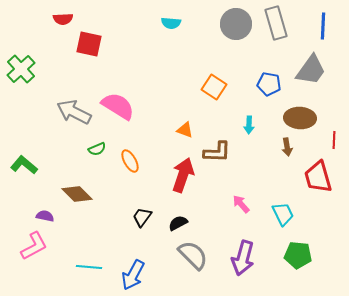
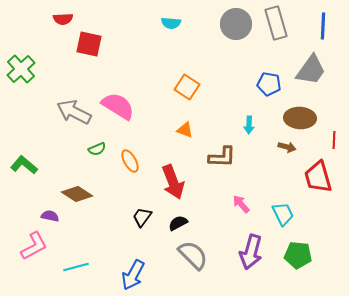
orange square: moved 27 px left
brown arrow: rotated 66 degrees counterclockwise
brown L-shape: moved 5 px right, 5 px down
red arrow: moved 10 px left, 7 px down; rotated 140 degrees clockwise
brown diamond: rotated 12 degrees counterclockwise
purple semicircle: moved 5 px right
purple arrow: moved 8 px right, 6 px up
cyan line: moved 13 px left; rotated 20 degrees counterclockwise
